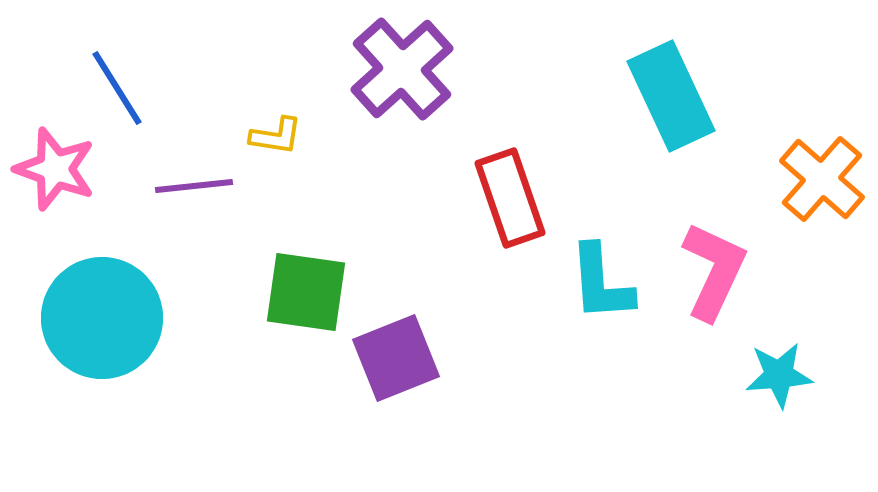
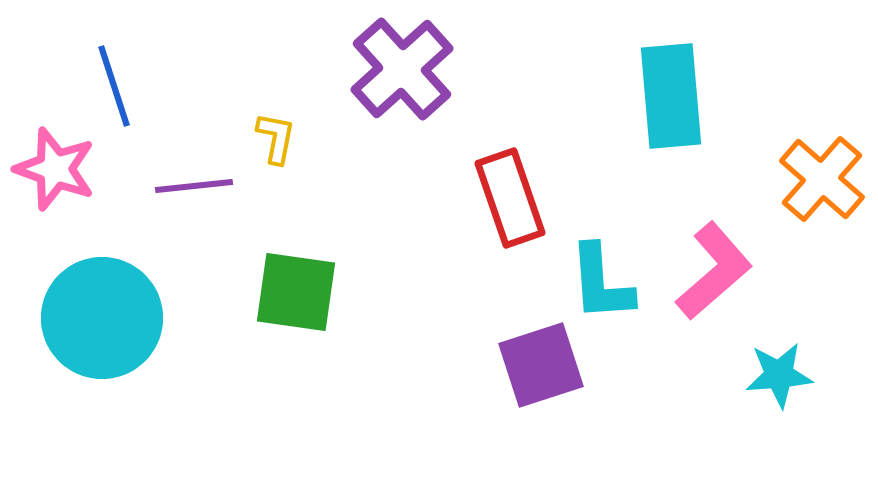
blue line: moved 3 px left, 2 px up; rotated 14 degrees clockwise
cyan rectangle: rotated 20 degrees clockwise
yellow L-shape: moved 2 px down; rotated 88 degrees counterclockwise
pink L-shape: rotated 24 degrees clockwise
green square: moved 10 px left
purple square: moved 145 px right, 7 px down; rotated 4 degrees clockwise
